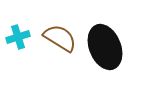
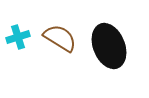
black ellipse: moved 4 px right, 1 px up
